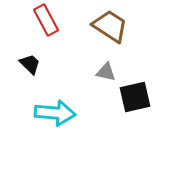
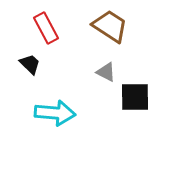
red rectangle: moved 8 px down
gray triangle: rotated 15 degrees clockwise
black square: rotated 12 degrees clockwise
